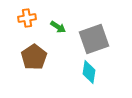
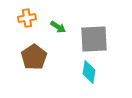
gray square: rotated 16 degrees clockwise
